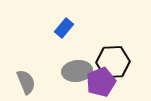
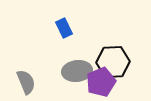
blue rectangle: rotated 66 degrees counterclockwise
